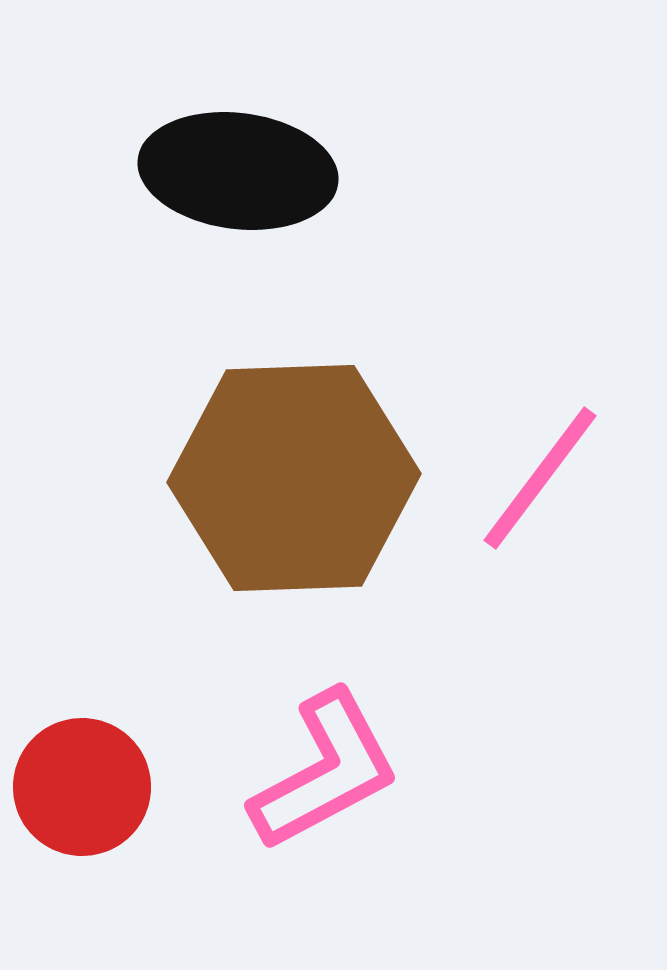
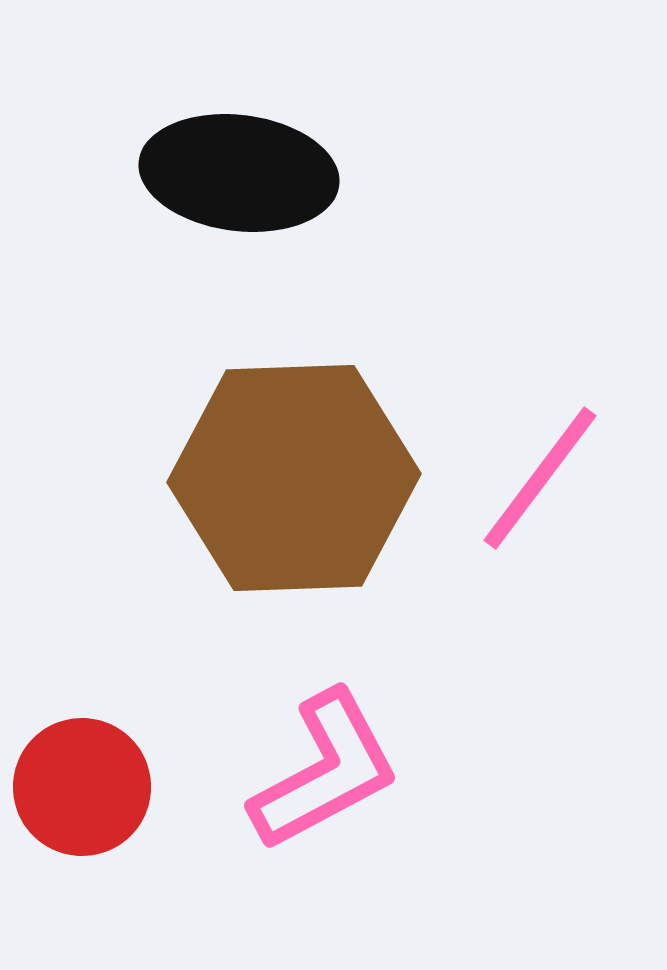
black ellipse: moved 1 px right, 2 px down
